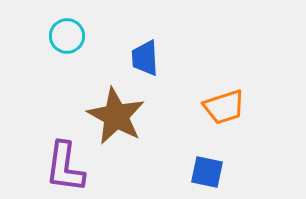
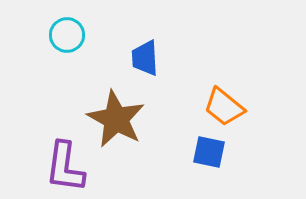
cyan circle: moved 1 px up
orange trapezoid: rotated 57 degrees clockwise
brown star: moved 3 px down
blue square: moved 2 px right, 20 px up
